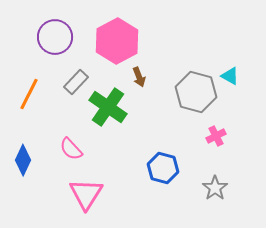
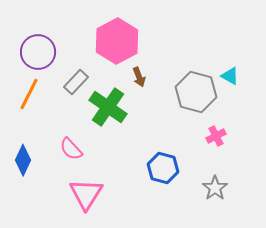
purple circle: moved 17 px left, 15 px down
